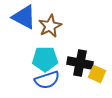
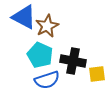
brown star: moved 3 px left
cyan pentagon: moved 5 px left, 4 px up; rotated 25 degrees clockwise
black cross: moved 7 px left, 2 px up
yellow square: rotated 30 degrees counterclockwise
